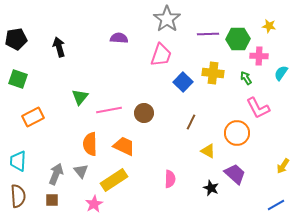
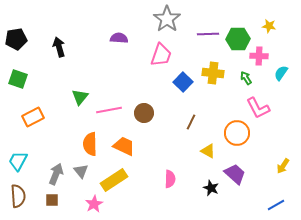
cyan trapezoid: rotated 25 degrees clockwise
